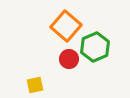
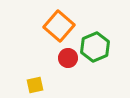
orange square: moved 7 px left
red circle: moved 1 px left, 1 px up
